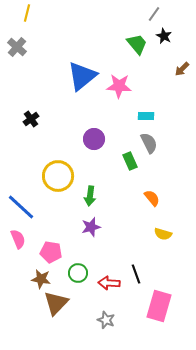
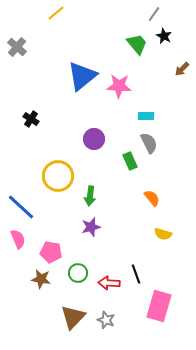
yellow line: moved 29 px right; rotated 36 degrees clockwise
black cross: rotated 21 degrees counterclockwise
brown triangle: moved 17 px right, 14 px down
